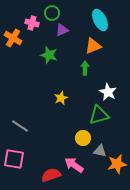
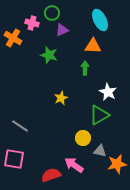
orange triangle: rotated 24 degrees clockwise
green triangle: rotated 15 degrees counterclockwise
